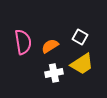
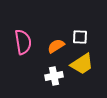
white square: rotated 28 degrees counterclockwise
orange semicircle: moved 6 px right
white cross: moved 3 px down
